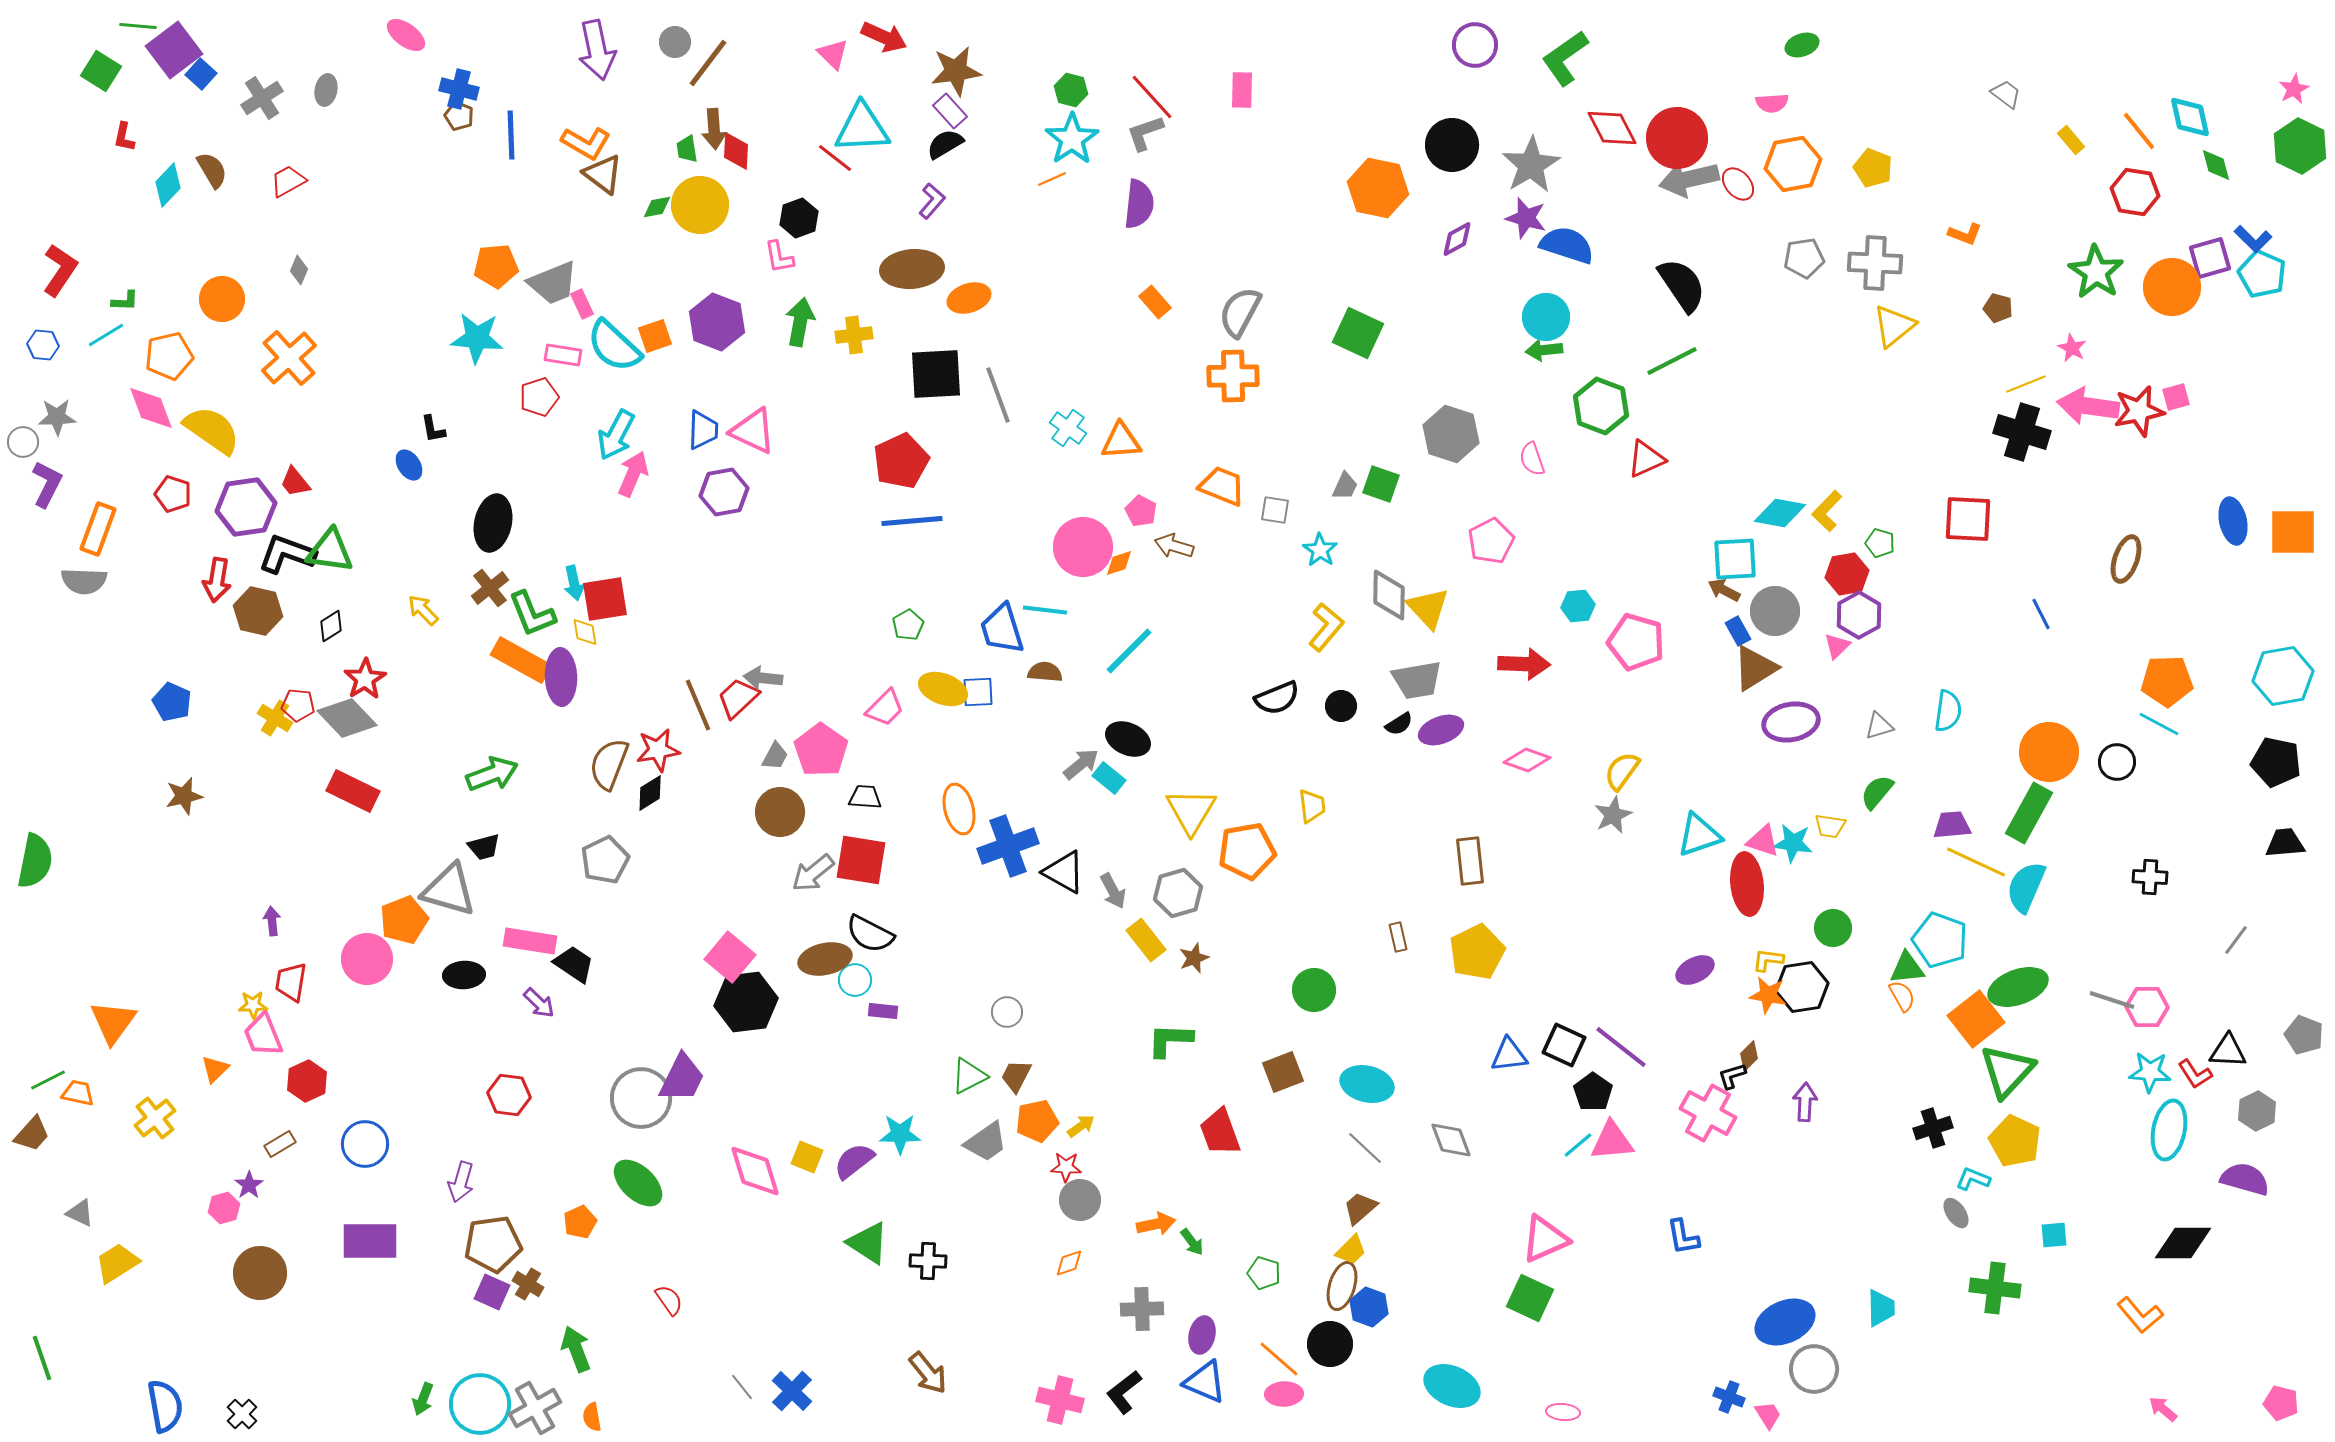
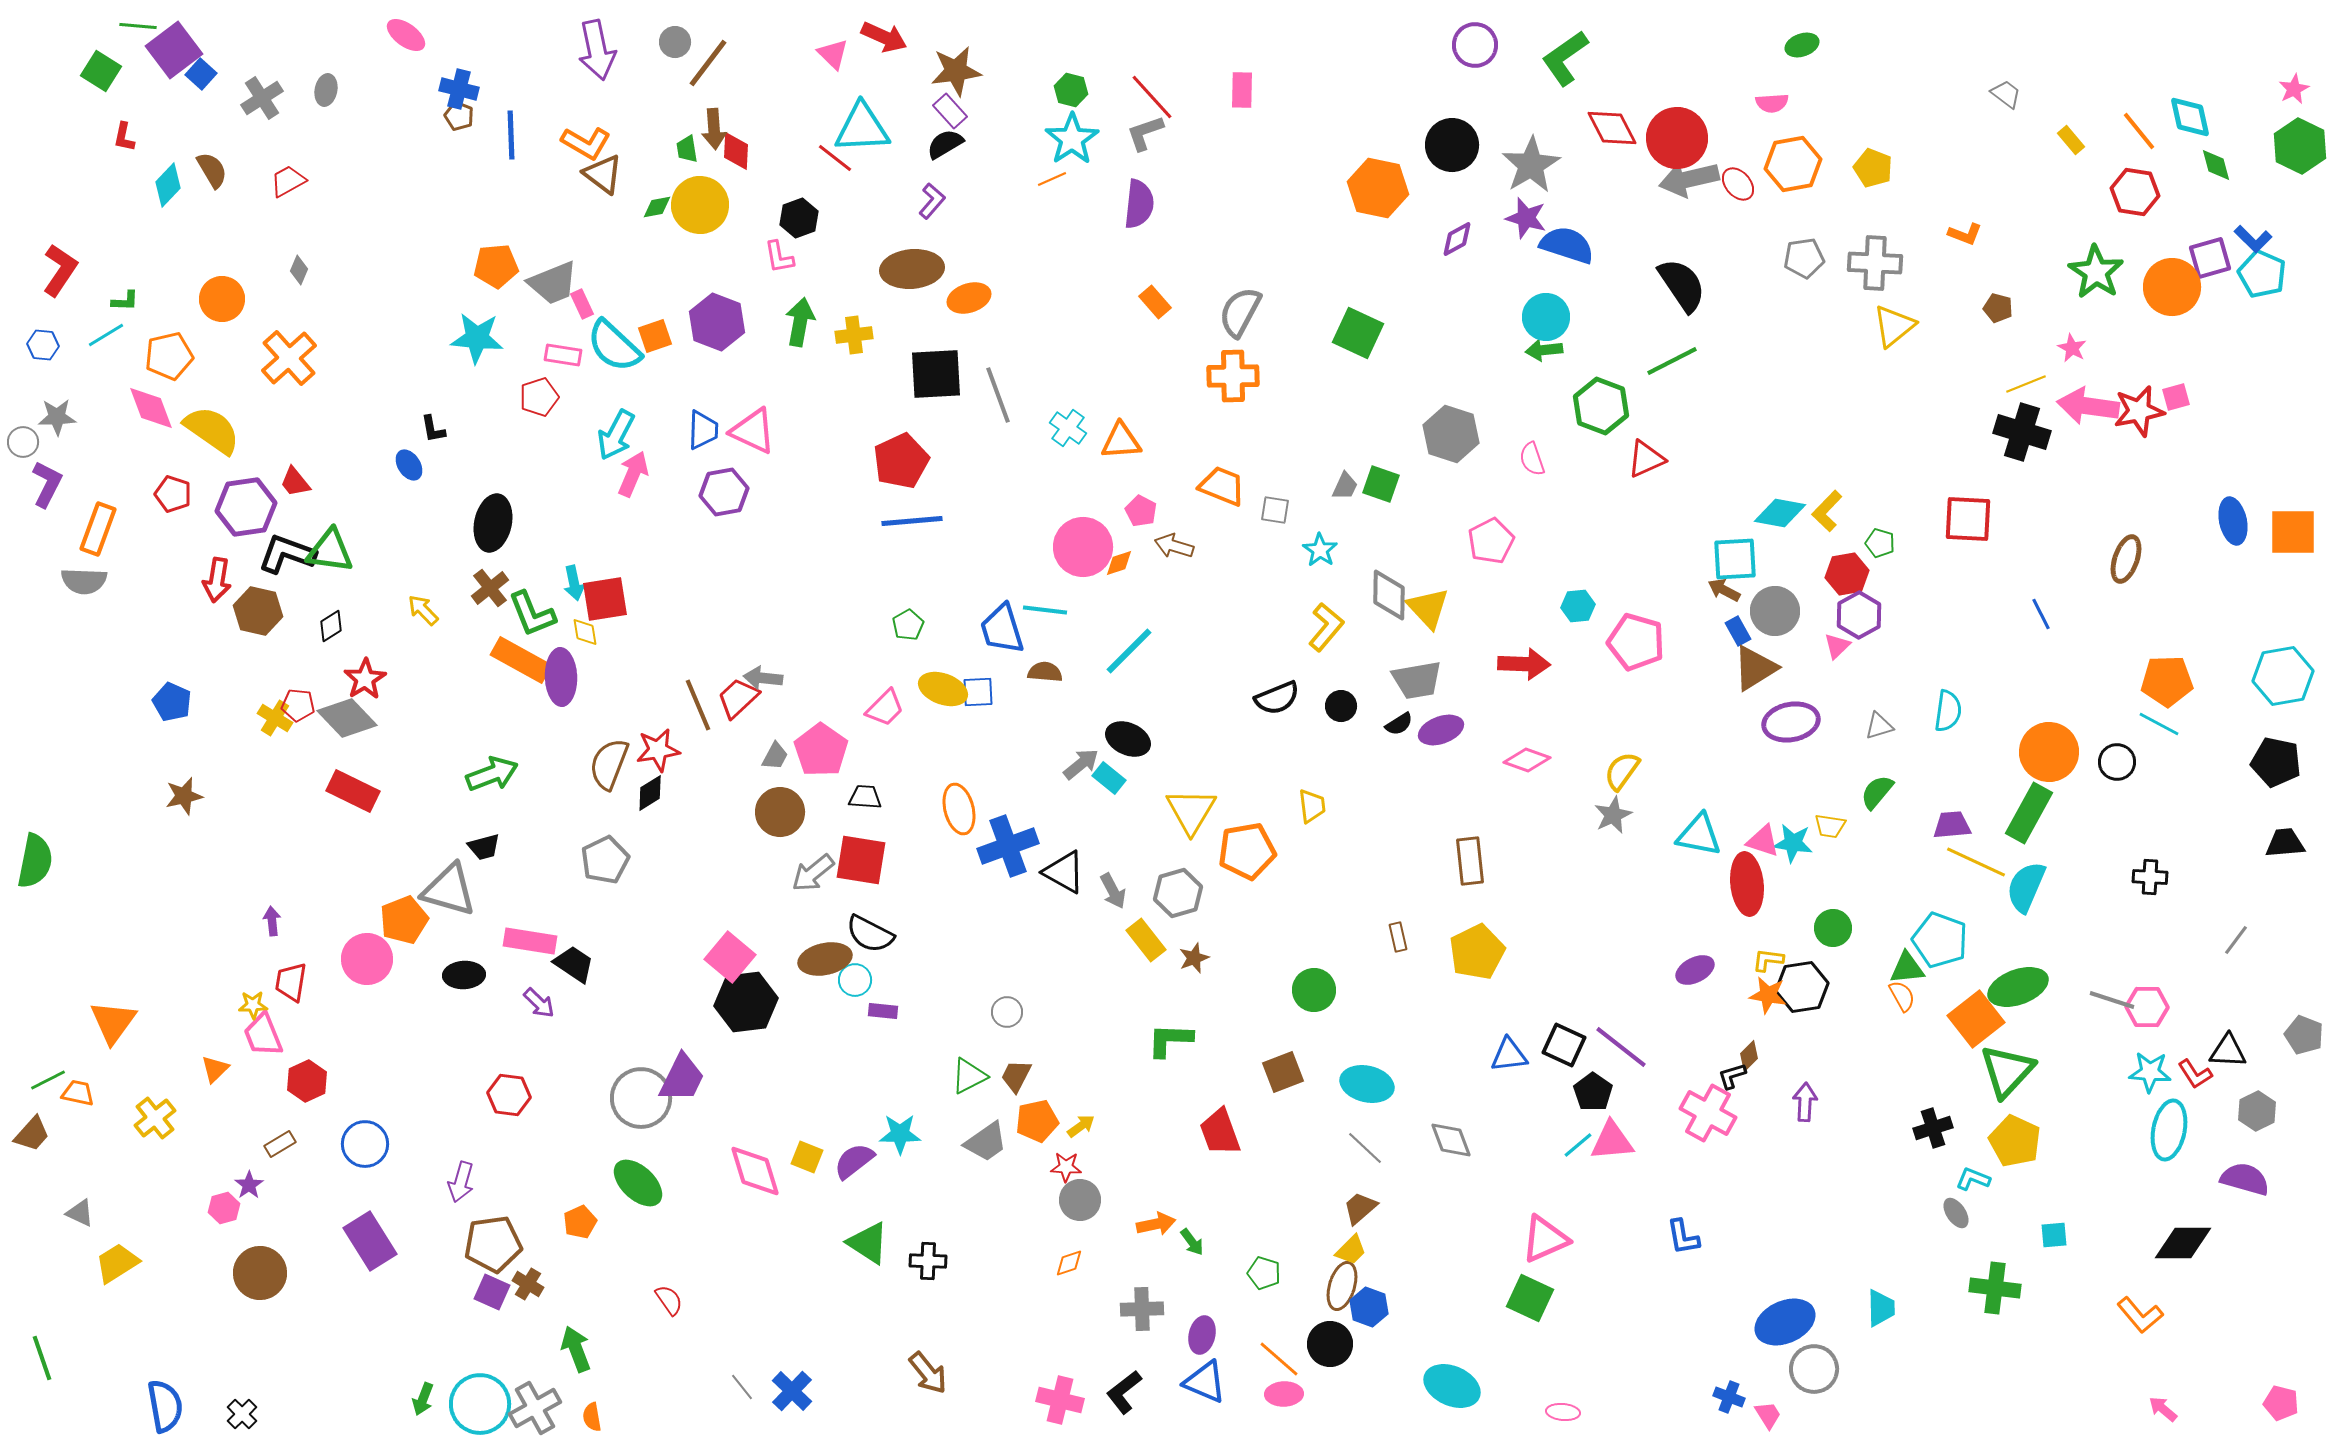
cyan triangle at (1699, 835): rotated 30 degrees clockwise
purple rectangle at (370, 1241): rotated 58 degrees clockwise
